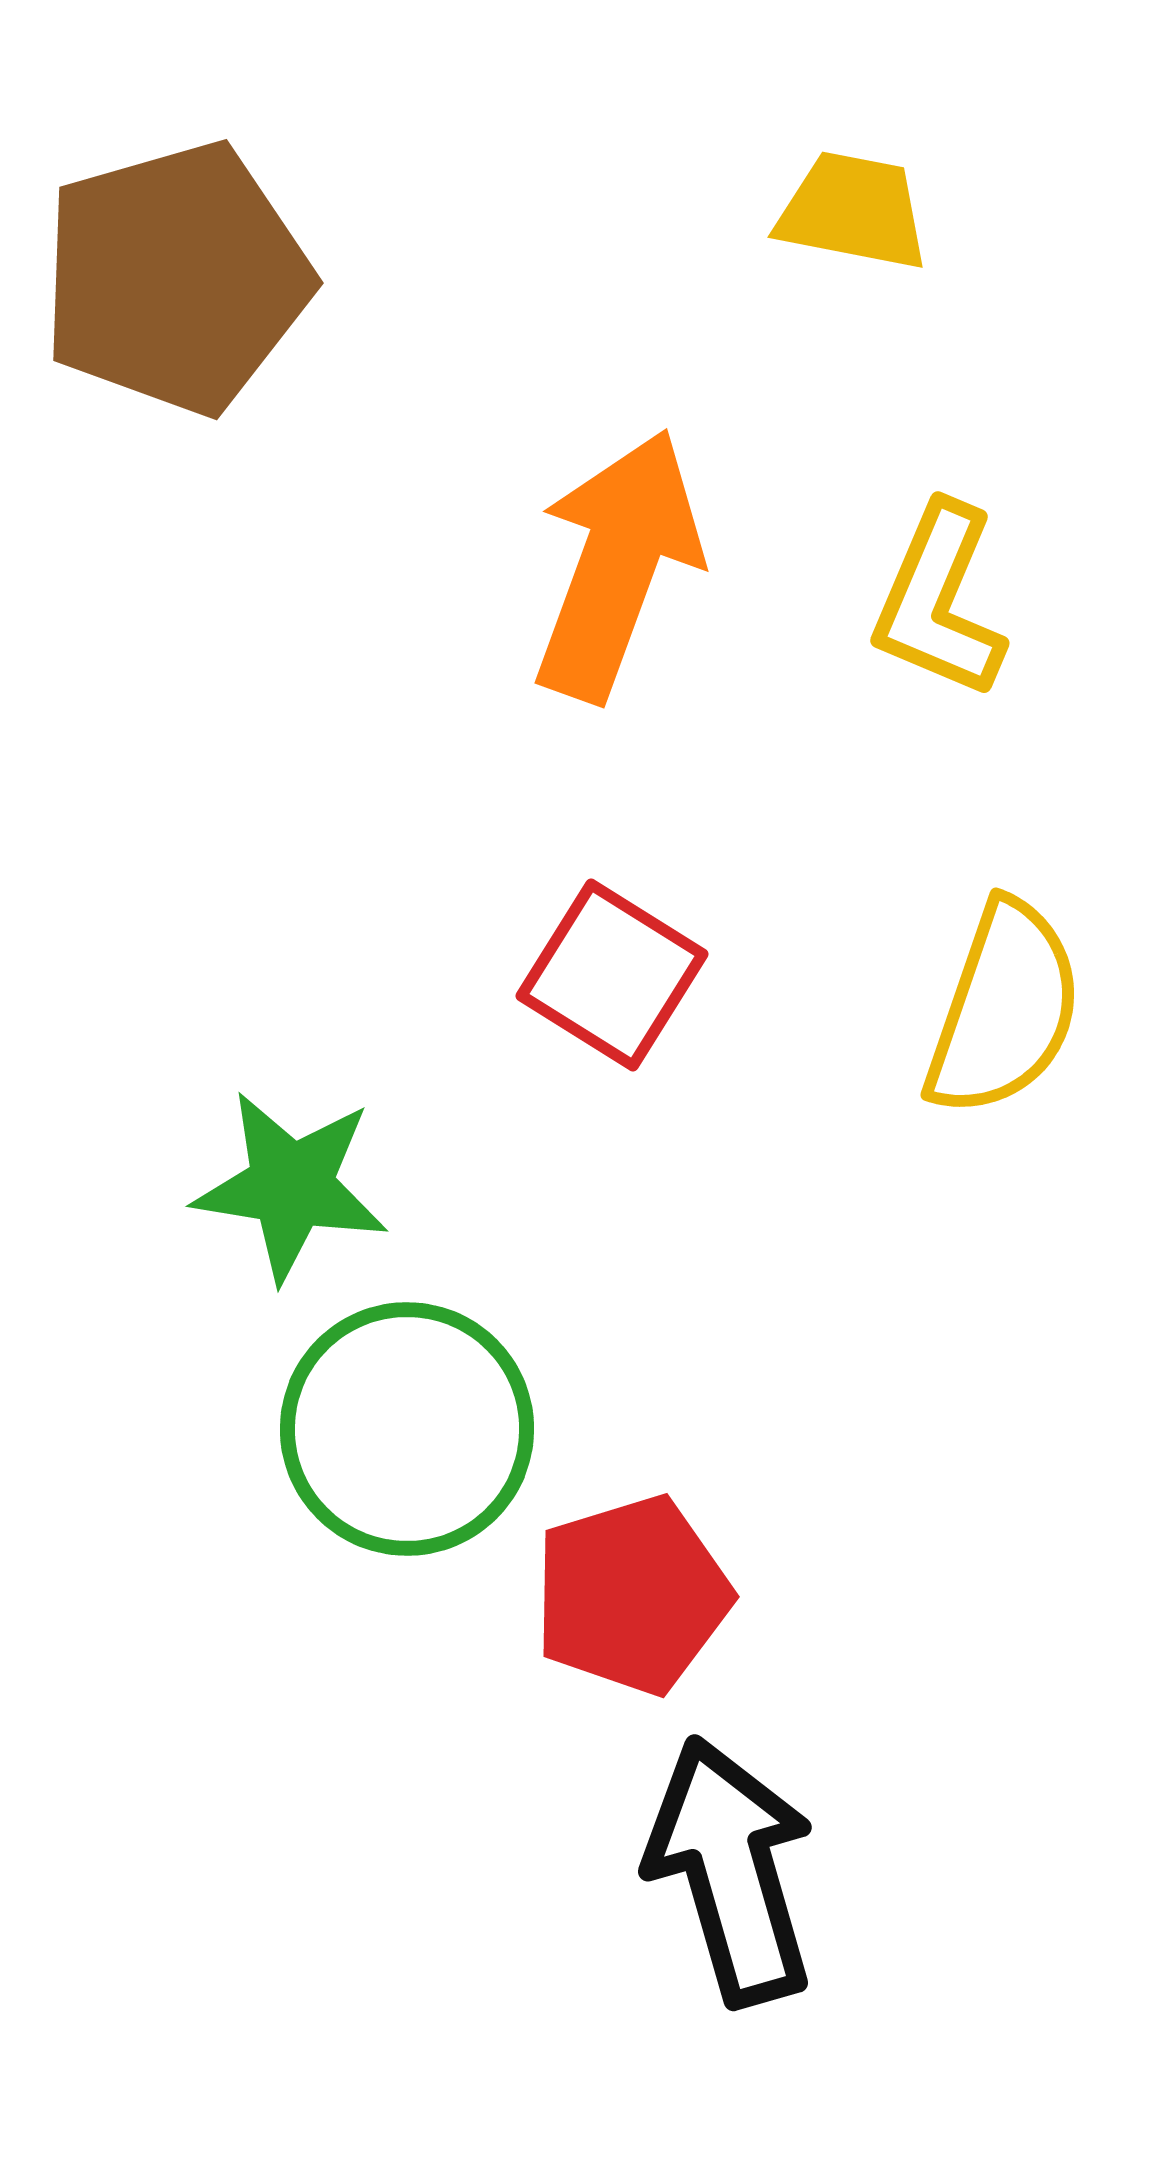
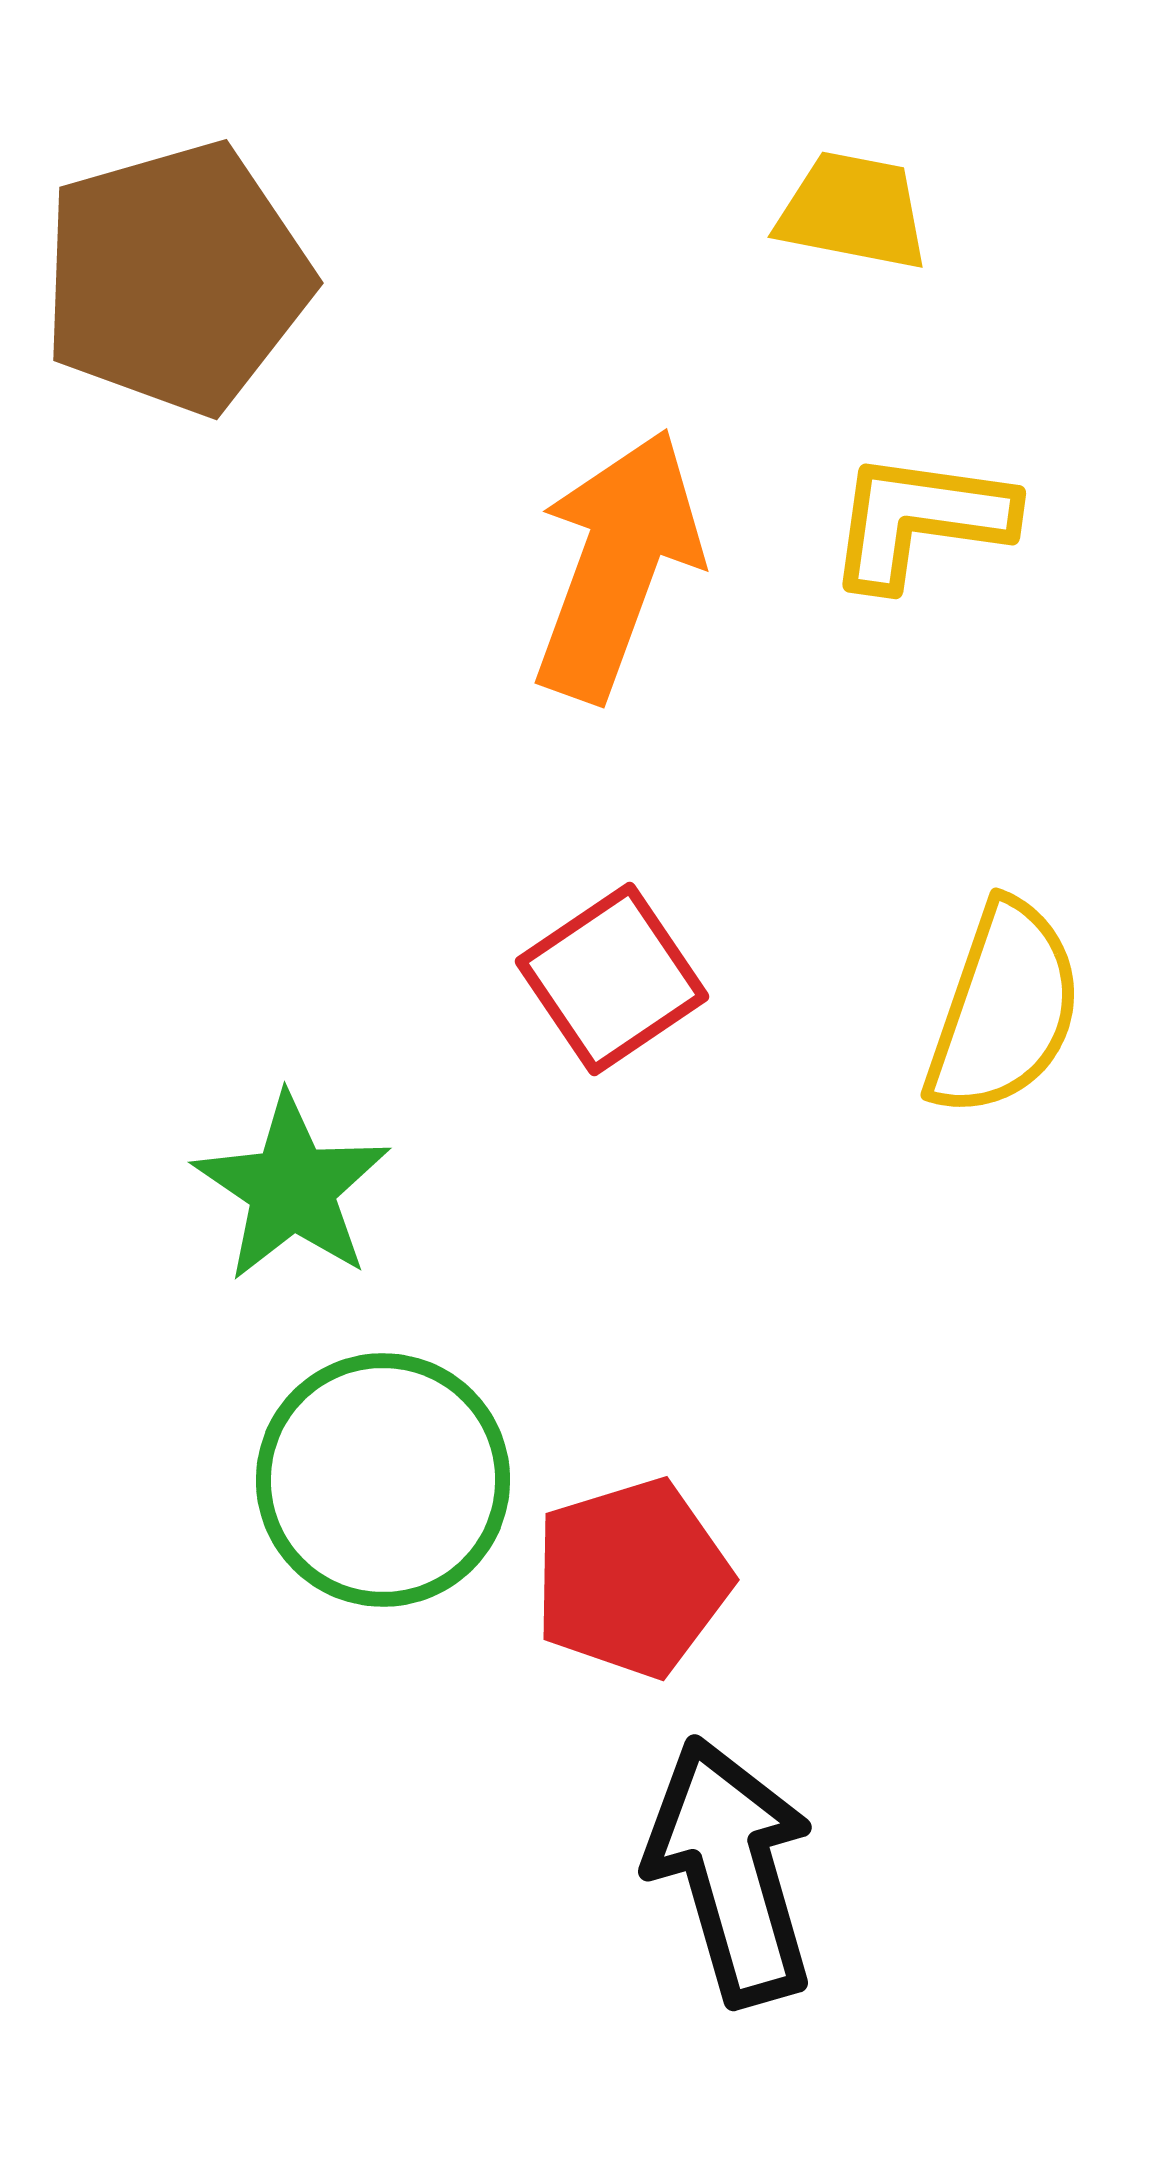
yellow L-shape: moved 19 px left, 81 px up; rotated 75 degrees clockwise
red square: moved 4 px down; rotated 24 degrees clockwise
green star: moved 1 px right, 2 px down; rotated 25 degrees clockwise
green circle: moved 24 px left, 51 px down
red pentagon: moved 17 px up
